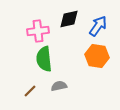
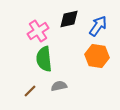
pink cross: rotated 25 degrees counterclockwise
